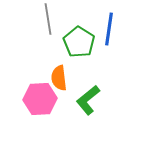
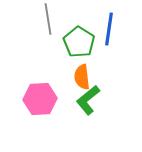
orange semicircle: moved 23 px right, 1 px up
